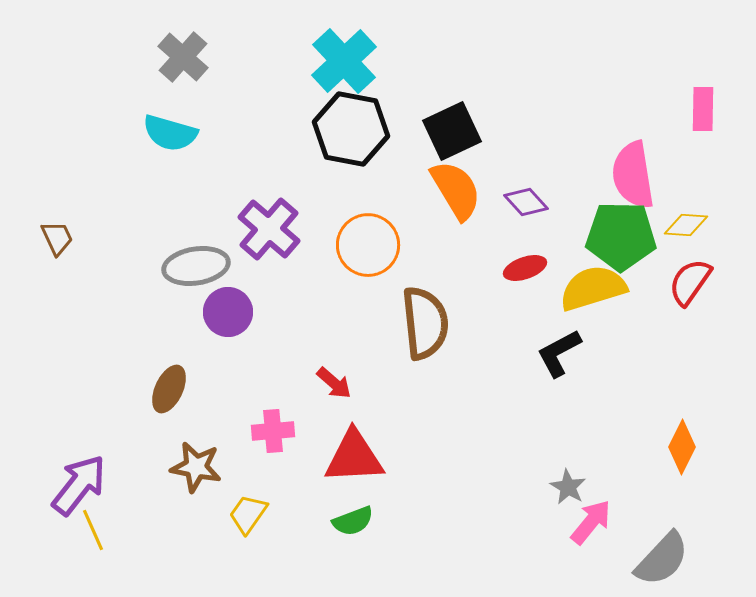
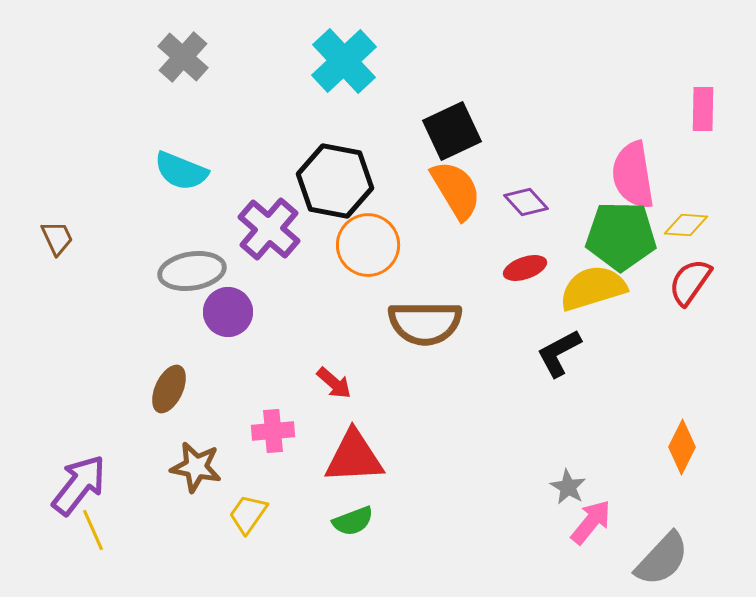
black hexagon: moved 16 px left, 52 px down
cyan semicircle: moved 11 px right, 38 px down; rotated 6 degrees clockwise
gray ellipse: moved 4 px left, 5 px down
brown semicircle: rotated 96 degrees clockwise
